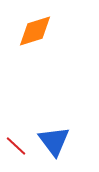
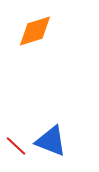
blue triangle: moved 3 px left; rotated 32 degrees counterclockwise
